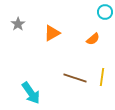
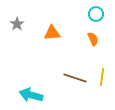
cyan circle: moved 9 px left, 2 px down
gray star: moved 1 px left
orange triangle: rotated 24 degrees clockwise
orange semicircle: rotated 72 degrees counterclockwise
cyan arrow: moved 2 px down; rotated 140 degrees clockwise
